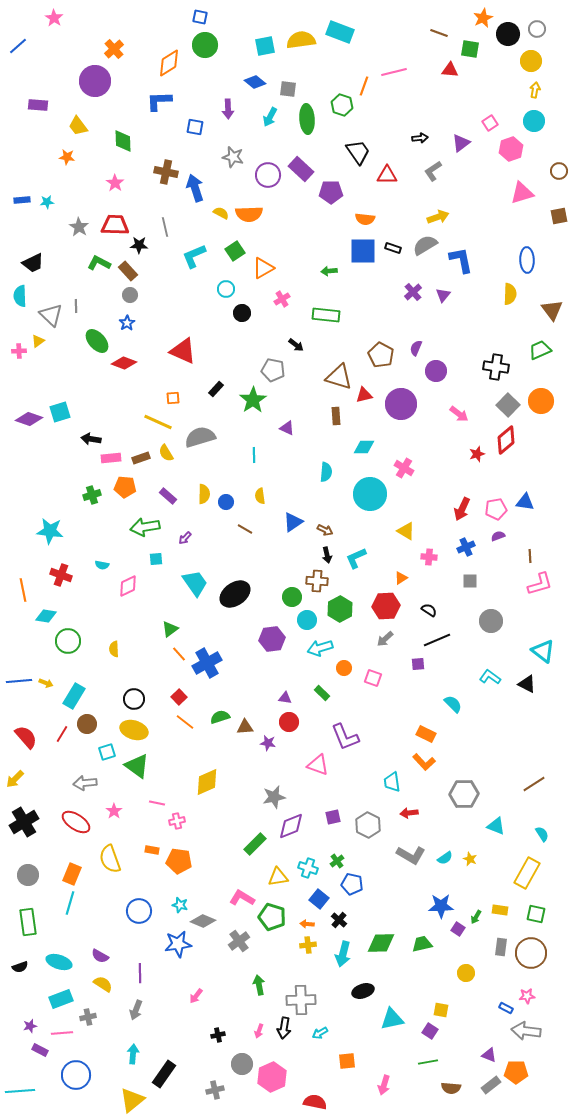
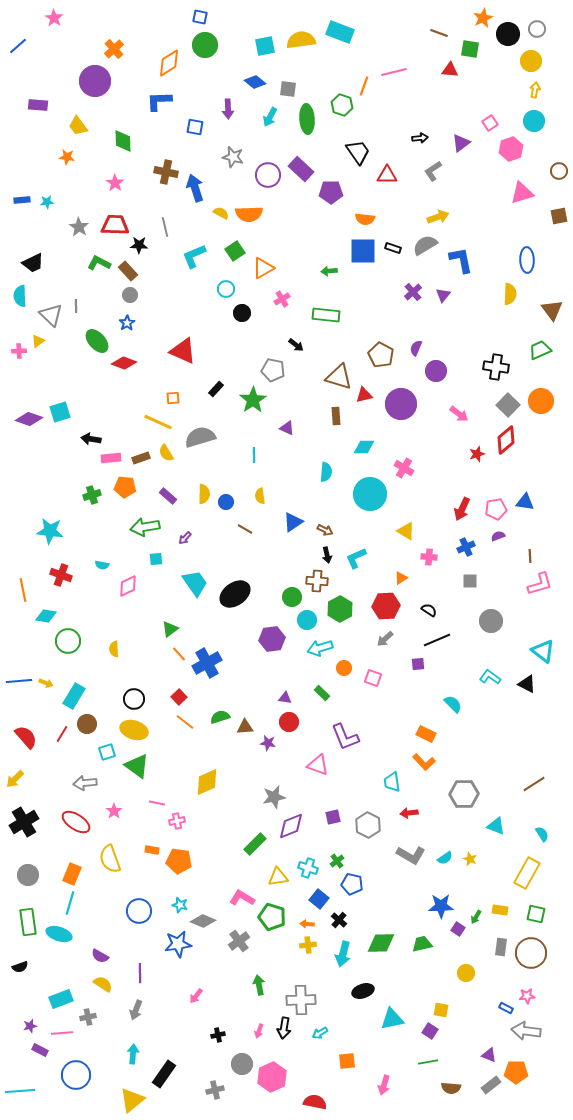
cyan ellipse at (59, 962): moved 28 px up
